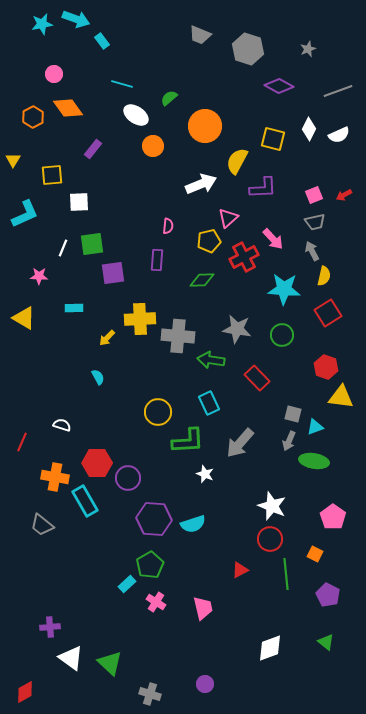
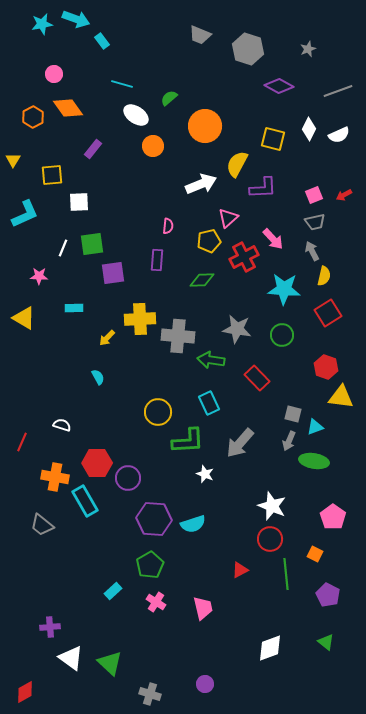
yellow semicircle at (237, 161): moved 3 px down
cyan rectangle at (127, 584): moved 14 px left, 7 px down
